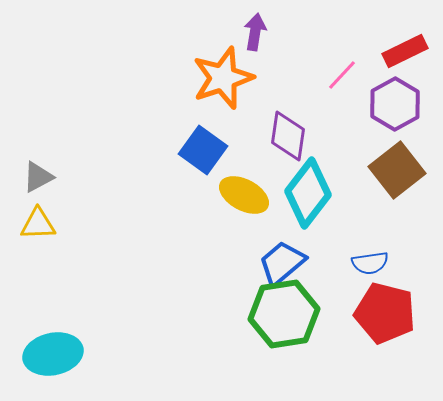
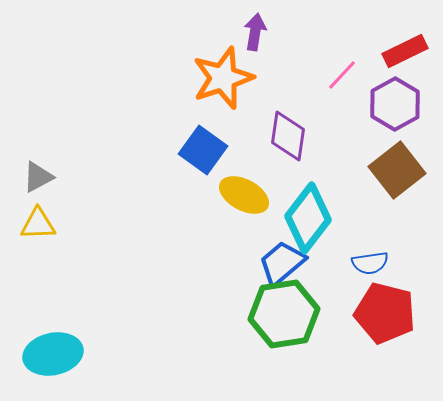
cyan diamond: moved 25 px down
